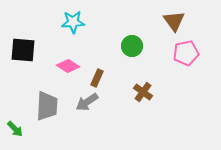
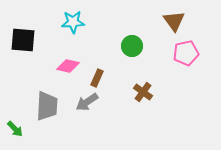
black square: moved 10 px up
pink diamond: rotated 20 degrees counterclockwise
